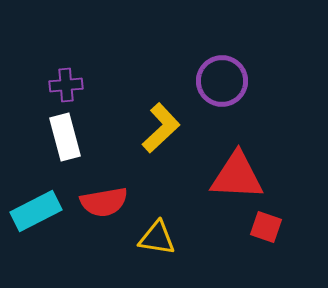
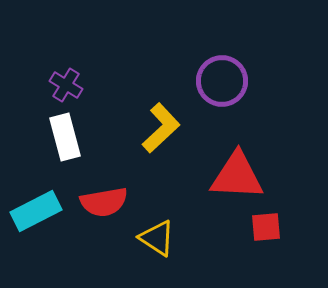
purple cross: rotated 36 degrees clockwise
red square: rotated 24 degrees counterclockwise
yellow triangle: rotated 24 degrees clockwise
